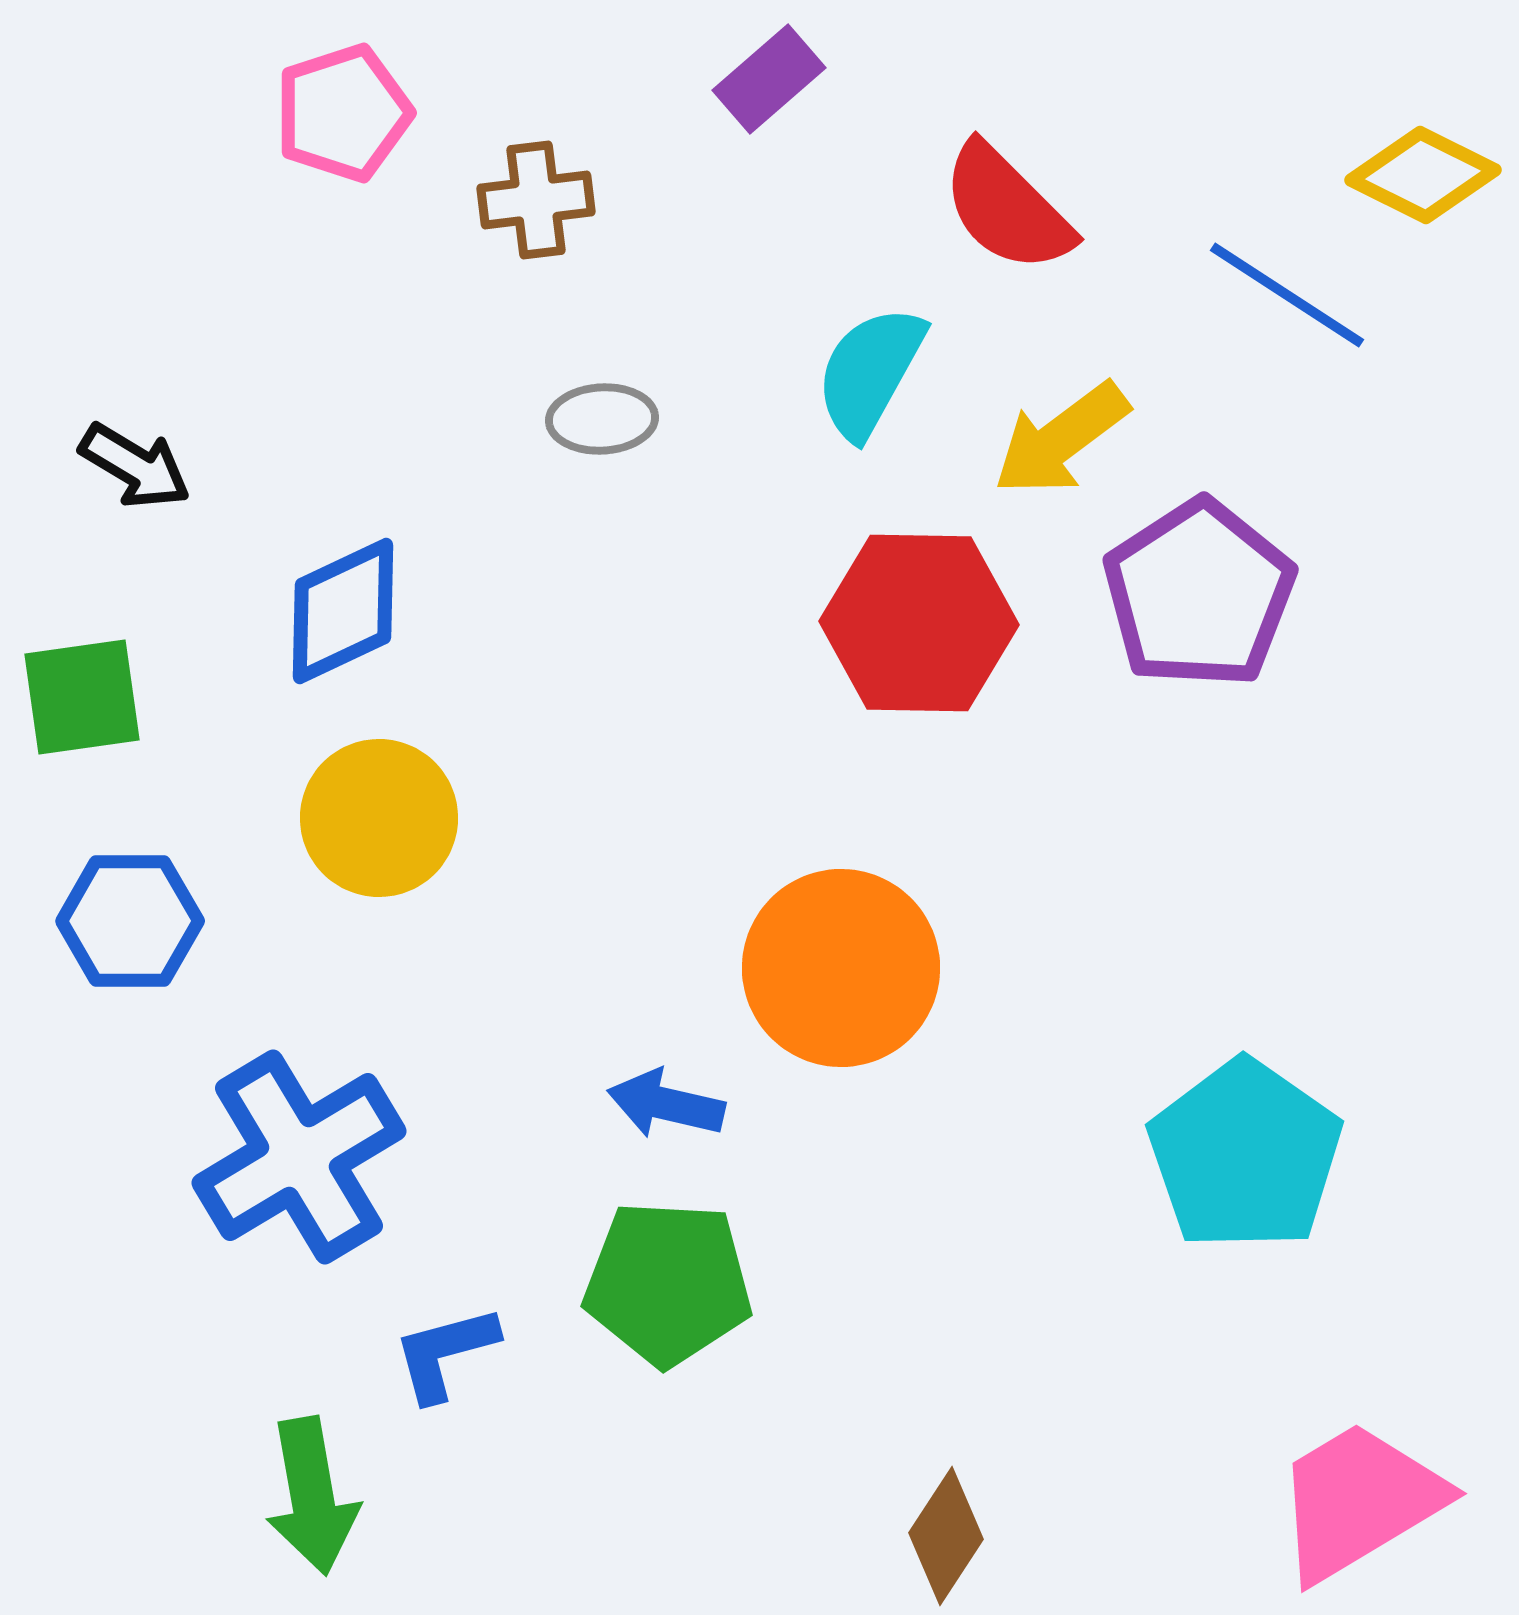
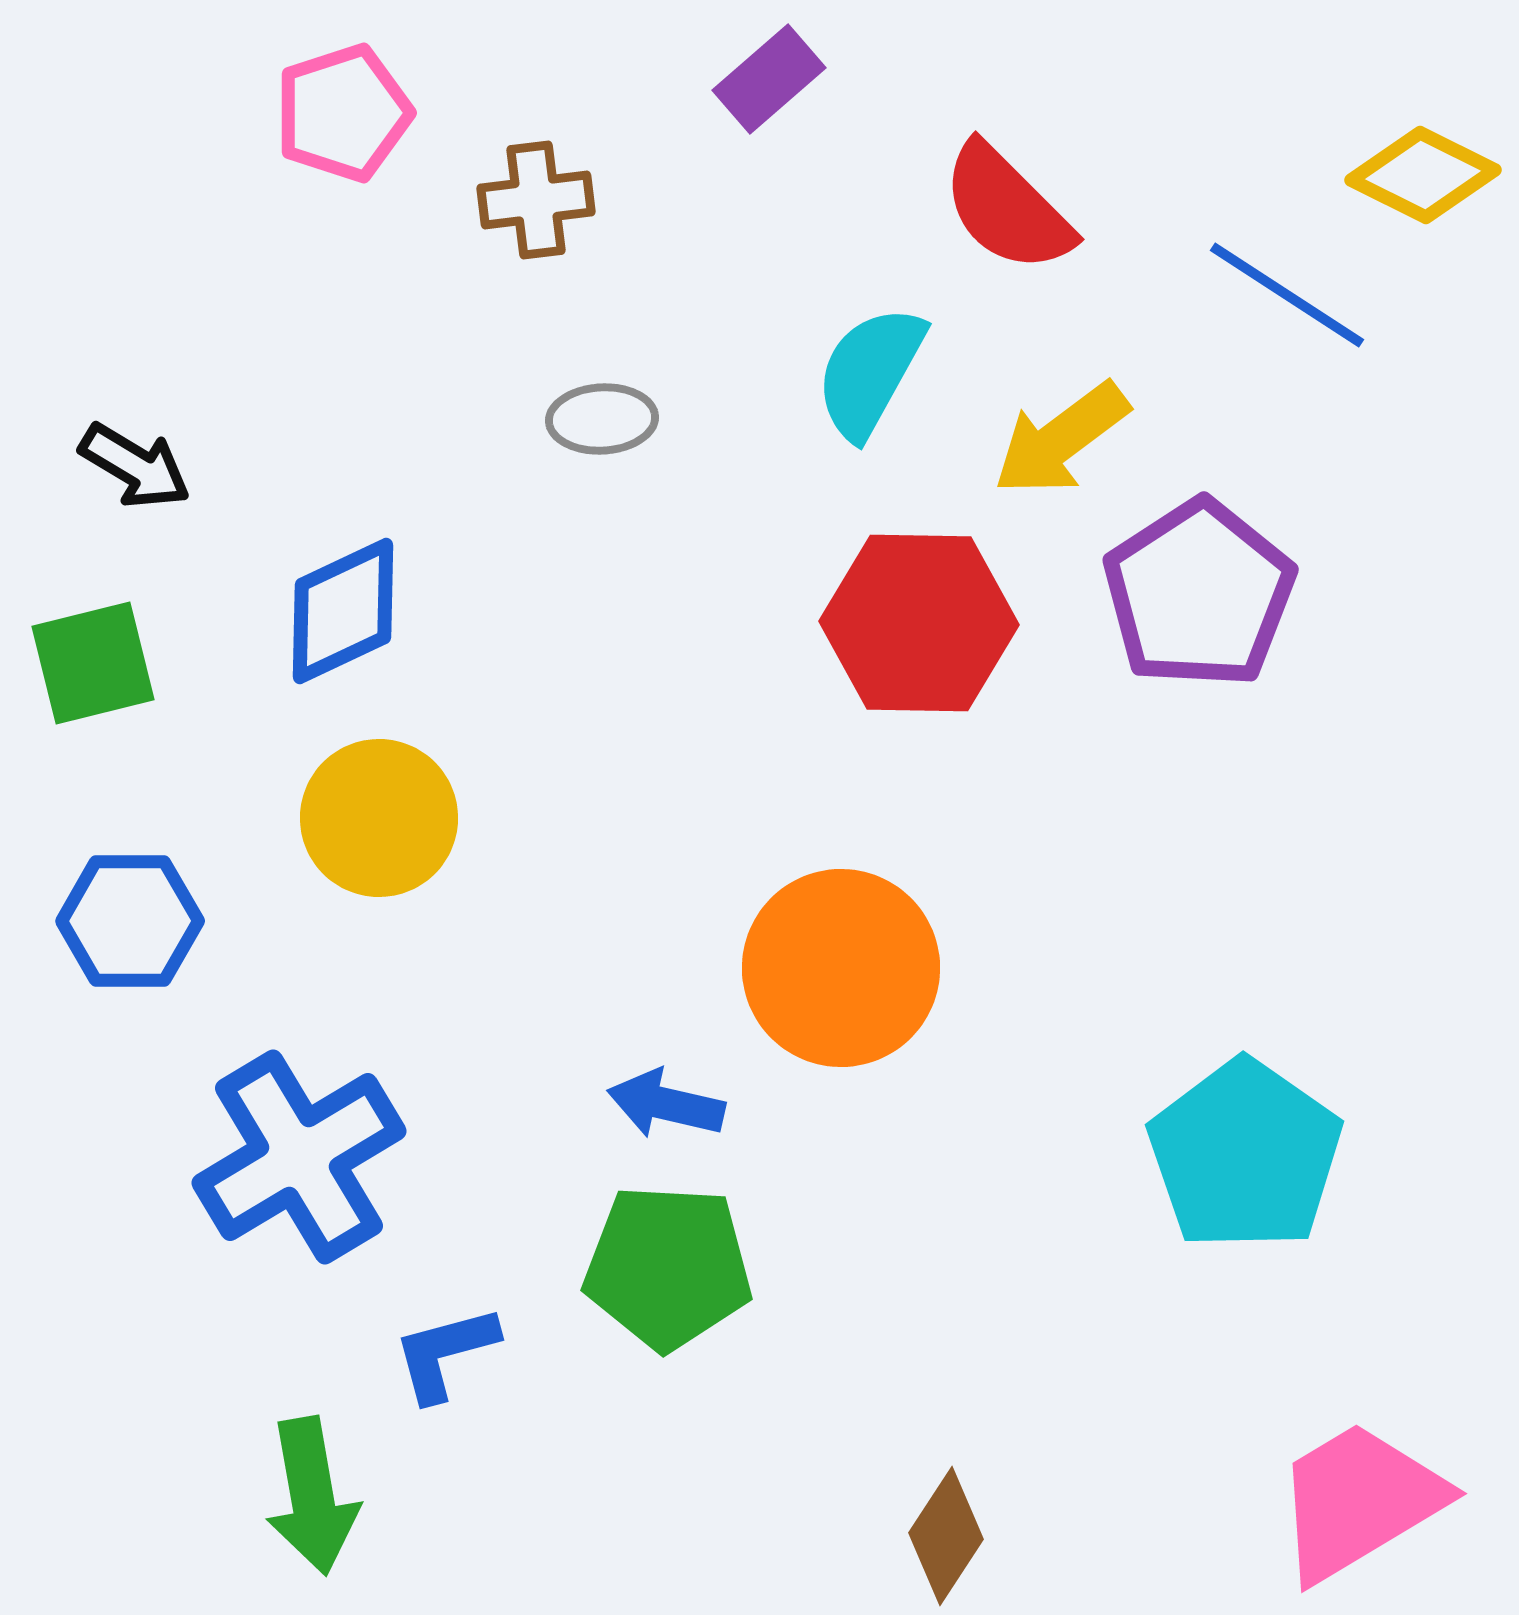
green square: moved 11 px right, 34 px up; rotated 6 degrees counterclockwise
green pentagon: moved 16 px up
